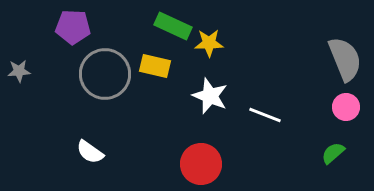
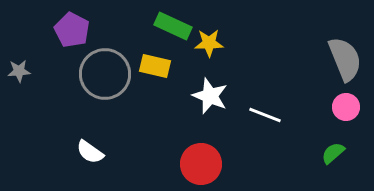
purple pentagon: moved 1 px left, 3 px down; rotated 24 degrees clockwise
